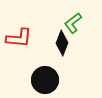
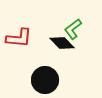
green L-shape: moved 6 px down
black diamond: rotated 65 degrees counterclockwise
